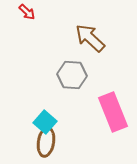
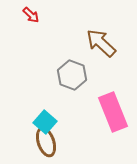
red arrow: moved 4 px right, 3 px down
brown arrow: moved 11 px right, 5 px down
gray hexagon: rotated 16 degrees clockwise
brown ellipse: rotated 28 degrees counterclockwise
